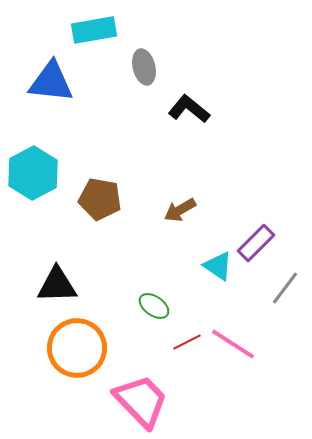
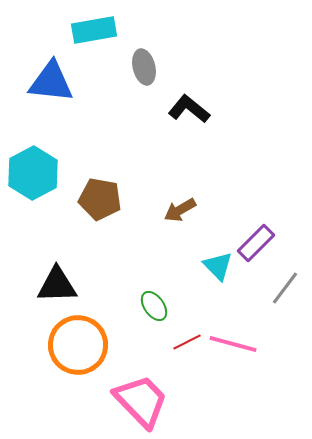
cyan triangle: rotated 12 degrees clockwise
green ellipse: rotated 20 degrees clockwise
pink line: rotated 18 degrees counterclockwise
orange circle: moved 1 px right, 3 px up
